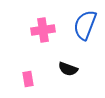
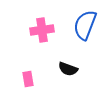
pink cross: moved 1 px left
